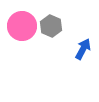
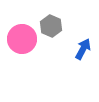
pink circle: moved 13 px down
